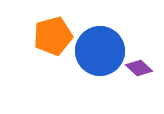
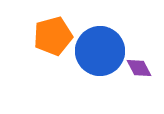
purple diamond: rotated 20 degrees clockwise
